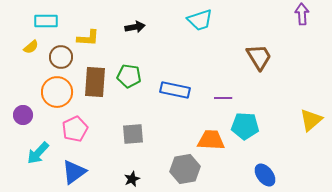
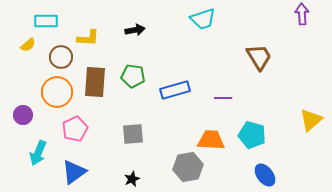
cyan trapezoid: moved 3 px right, 1 px up
black arrow: moved 3 px down
yellow semicircle: moved 3 px left, 2 px up
green pentagon: moved 4 px right
blue rectangle: rotated 28 degrees counterclockwise
cyan pentagon: moved 7 px right, 9 px down; rotated 12 degrees clockwise
cyan arrow: rotated 20 degrees counterclockwise
gray hexagon: moved 3 px right, 2 px up
